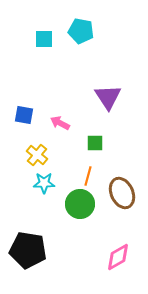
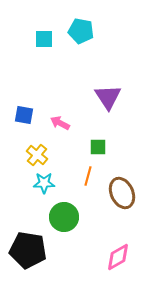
green square: moved 3 px right, 4 px down
green circle: moved 16 px left, 13 px down
